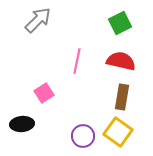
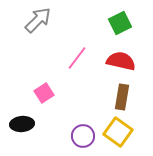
pink line: moved 3 px up; rotated 25 degrees clockwise
